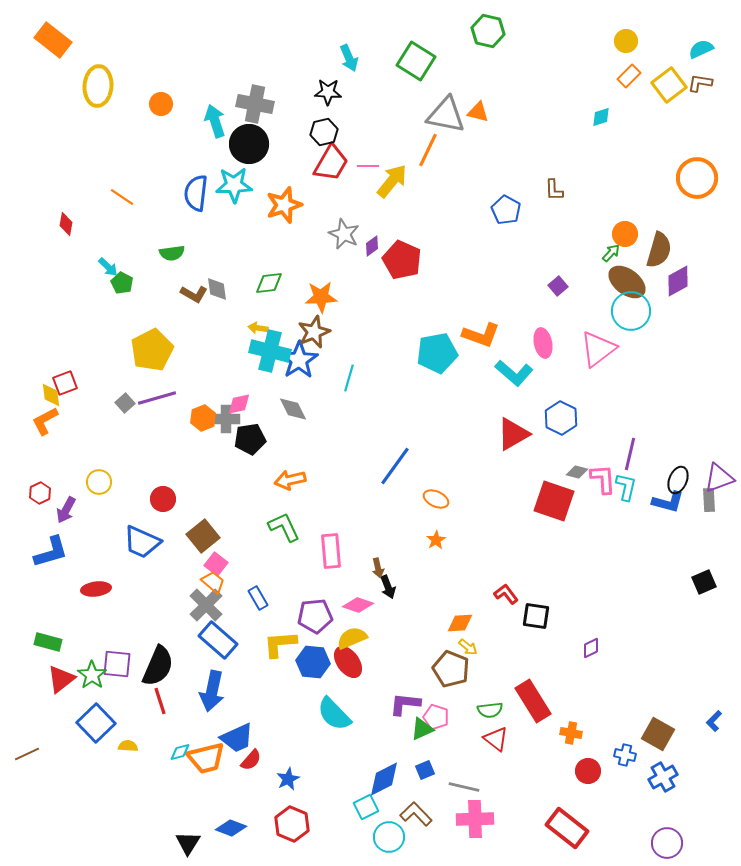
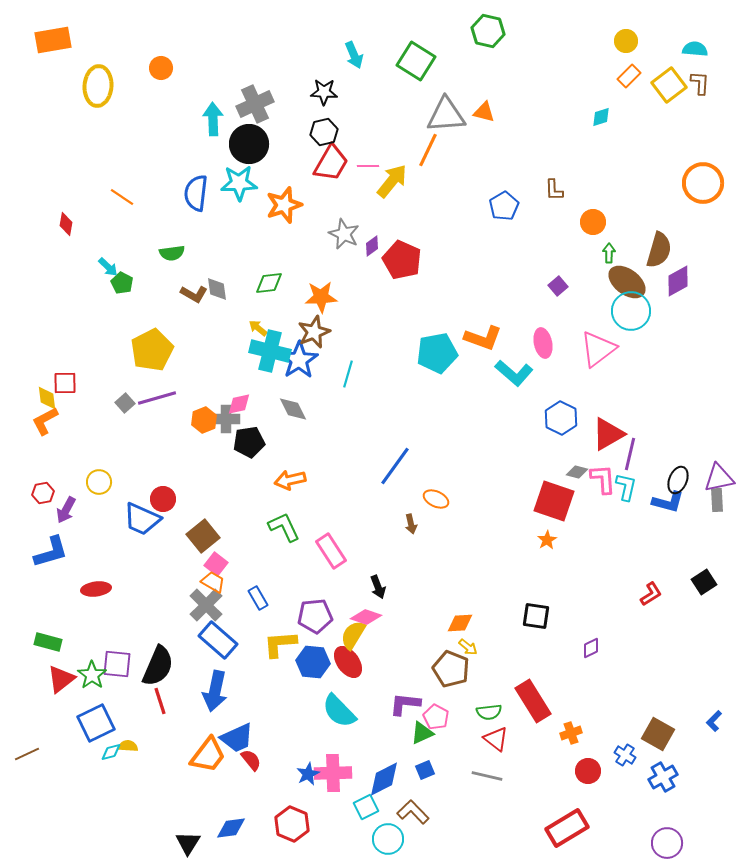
orange rectangle at (53, 40): rotated 48 degrees counterclockwise
cyan semicircle at (701, 49): moved 6 px left; rotated 30 degrees clockwise
cyan arrow at (349, 58): moved 5 px right, 3 px up
brown L-shape at (700, 83): rotated 85 degrees clockwise
black star at (328, 92): moved 4 px left
orange circle at (161, 104): moved 36 px up
gray cross at (255, 104): rotated 36 degrees counterclockwise
orange triangle at (478, 112): moved 6 px right
gray triangle at (446, 115): rotated 15 degrees counterclockwise
cyan arrow at (215, 121): moved 2 px left, 2 px up; rotated 16 degrees clockwise
orange circle at (697, 178): moved 6 px right, 5 px down
cyan star at (234, 185): moved 5 px right, 2 px up
blue pentagon at (506, 210): moved 2 px left, 4 px up; rotated 12 degrees clockwise
orange circle at (625, 234): moved 32 px left, 12 px up
green arrow at (611, 253): moved 2 px left; rotated 42 degrees counterclockwise
yellow arrow at (258, 328): rotated 30 degrees clockwise
orange L-shape at (481, 335): moved 2 px right, 3 px down
cyan line at (349, 378): moved 1 px left, 4 px up
red square at (65, 383): rotated 20 degrees clockwise
yellow diamond at (51, 395): moved 4 px left, 3 px down
orange hexagon at (203, 418): moved 1 px right, 2 px down
red triangle at (513, 434): moved 95 px right
black pentagon at (250, 439): moved 1 px left, 3 px down
purple triangle at (719, 478): rotated 8 degrees clockwise
red hexagon at (40, 493): moved 3 px right; rotated 15 degrees clockwise
gray rectangle at (709, 500): moved 8 px right
orange star at (436, 540): moved 111 px right
blue trapezoid at (142, 542): moved 23 px up
pink rectangle at (331, 551): rotated 28 degrees counterclockwise
brown arrow at (378, 568): moved 33 px right, 44 px up
orange trapezoid at (213, 582): rotated 10 degrees counterclockwise
black square at (704, 582): rotated 10 degrees counterclockwise
black arrow at (388, 587): moved 10 px left
red L-shape at (506, 594): moved 145 px right; rotated 95 degrees clockwise
pink diamond at (358, 605): moved 8 px right, 12 px down
yellow semicircle at (352, 638): moved 1 px right, 3 px up; rotated 36 degrees counterclockwise
blue arrow at (212, 691): moved 3 px right
green semicircle at (490, 710): moved 1 px left, 2 px down
cyan semicircle at (334, 714): moved 5 px right, 3 px up
pink pentagon at (436, 717): rotated 10 degrees clockwise
blue square at (96, 723): rotated 18 degrees clockwise
green triangle at (422, 729): moved 4 px down
orange cross at (571, 733): rotated 30 degrees counterclockwise
cyan diamond at (180, 752): moved 69 px left
blue cross at (625, 755): rotated 20 degrees clockwise
orange trapezoid at (206, 758): moved 2 px right, 3 px up; rotated 39 degrees counterclockwise
red semicircle at (251, 760): rotated 80 degrees counterclockwise
blue star at (288, 779): moved 20 px right, 5 px up
gray line at (464, 787): moved 23 px right, 11 px up
brown L-shape at (416, 814): moved 3 px left, 2 px up
pink cross at (475, 819): moved 142 px left, 46 px up
blue diamond at (231, 828): rotated 28 degrees counterclockwise
red rectangle at (567, 828): rotated 69 degrees counterclockwise
cyan circle at (389, 837): moved 1 px left, 2 px down
